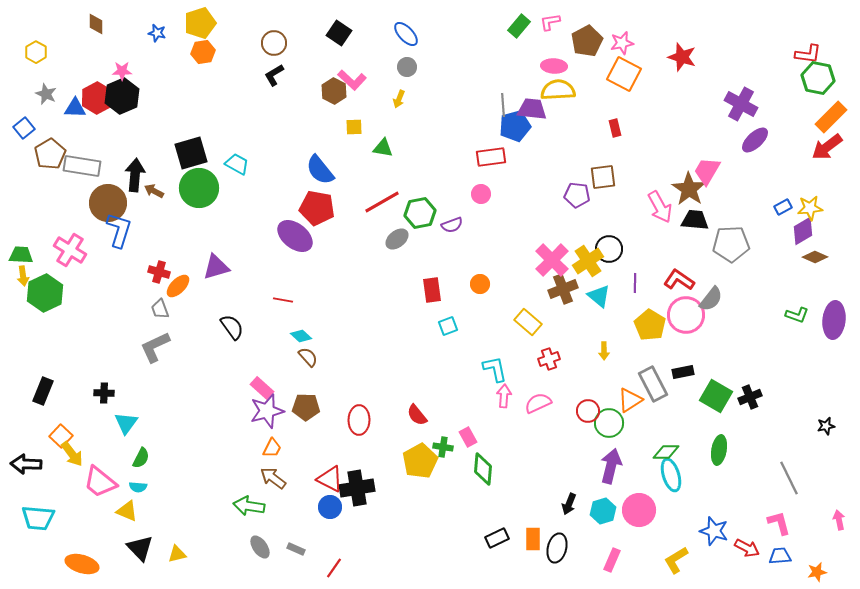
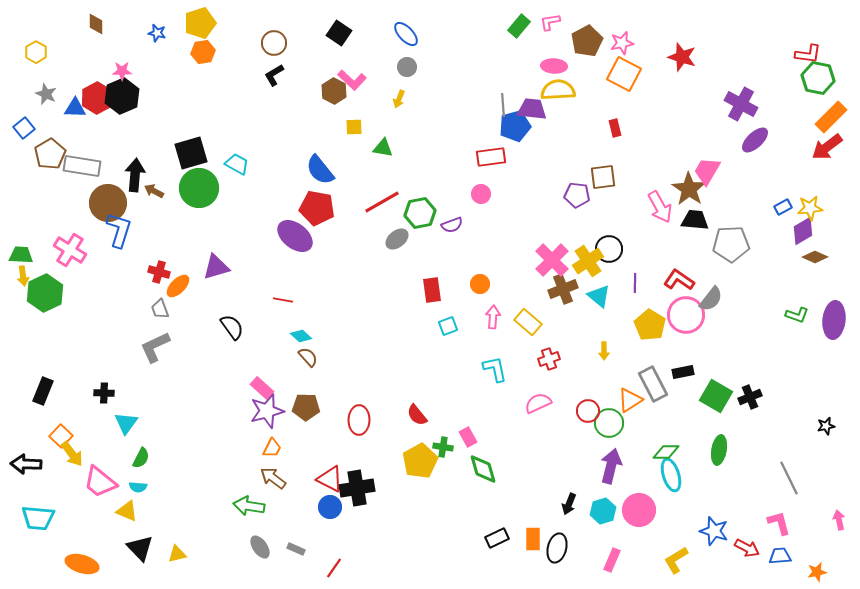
pink arrow at (504, 396): moved 11 px left, 79 px up
green diamond at (483, 469): rotated 20 degrees counterclockwise
